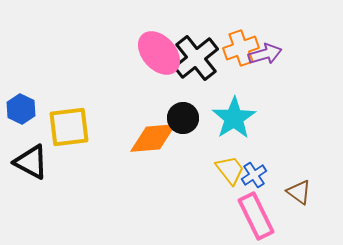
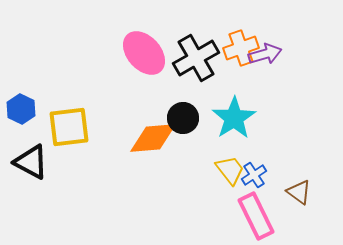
pink ellipse: moved 15 px left
black cross: rotated 9 degrees clockwise
